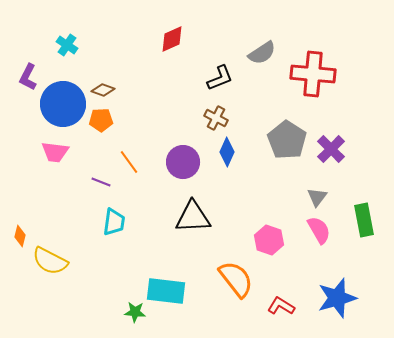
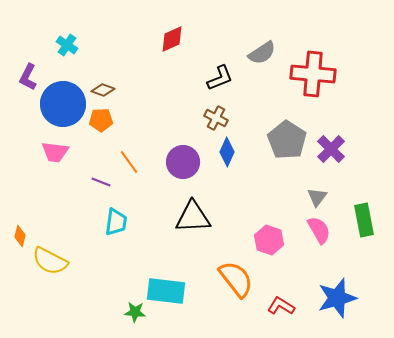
cyan trapezoid: moved 2 px right
